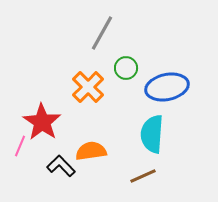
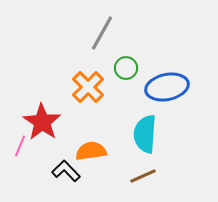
cyan semicircle: moved 7 px left
black L-shape: moved 5 px right, 5 px down
